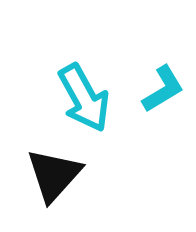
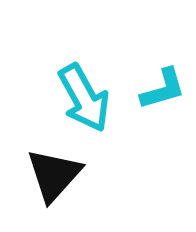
cyan L-shape: rotated 15 degrees clockwise
